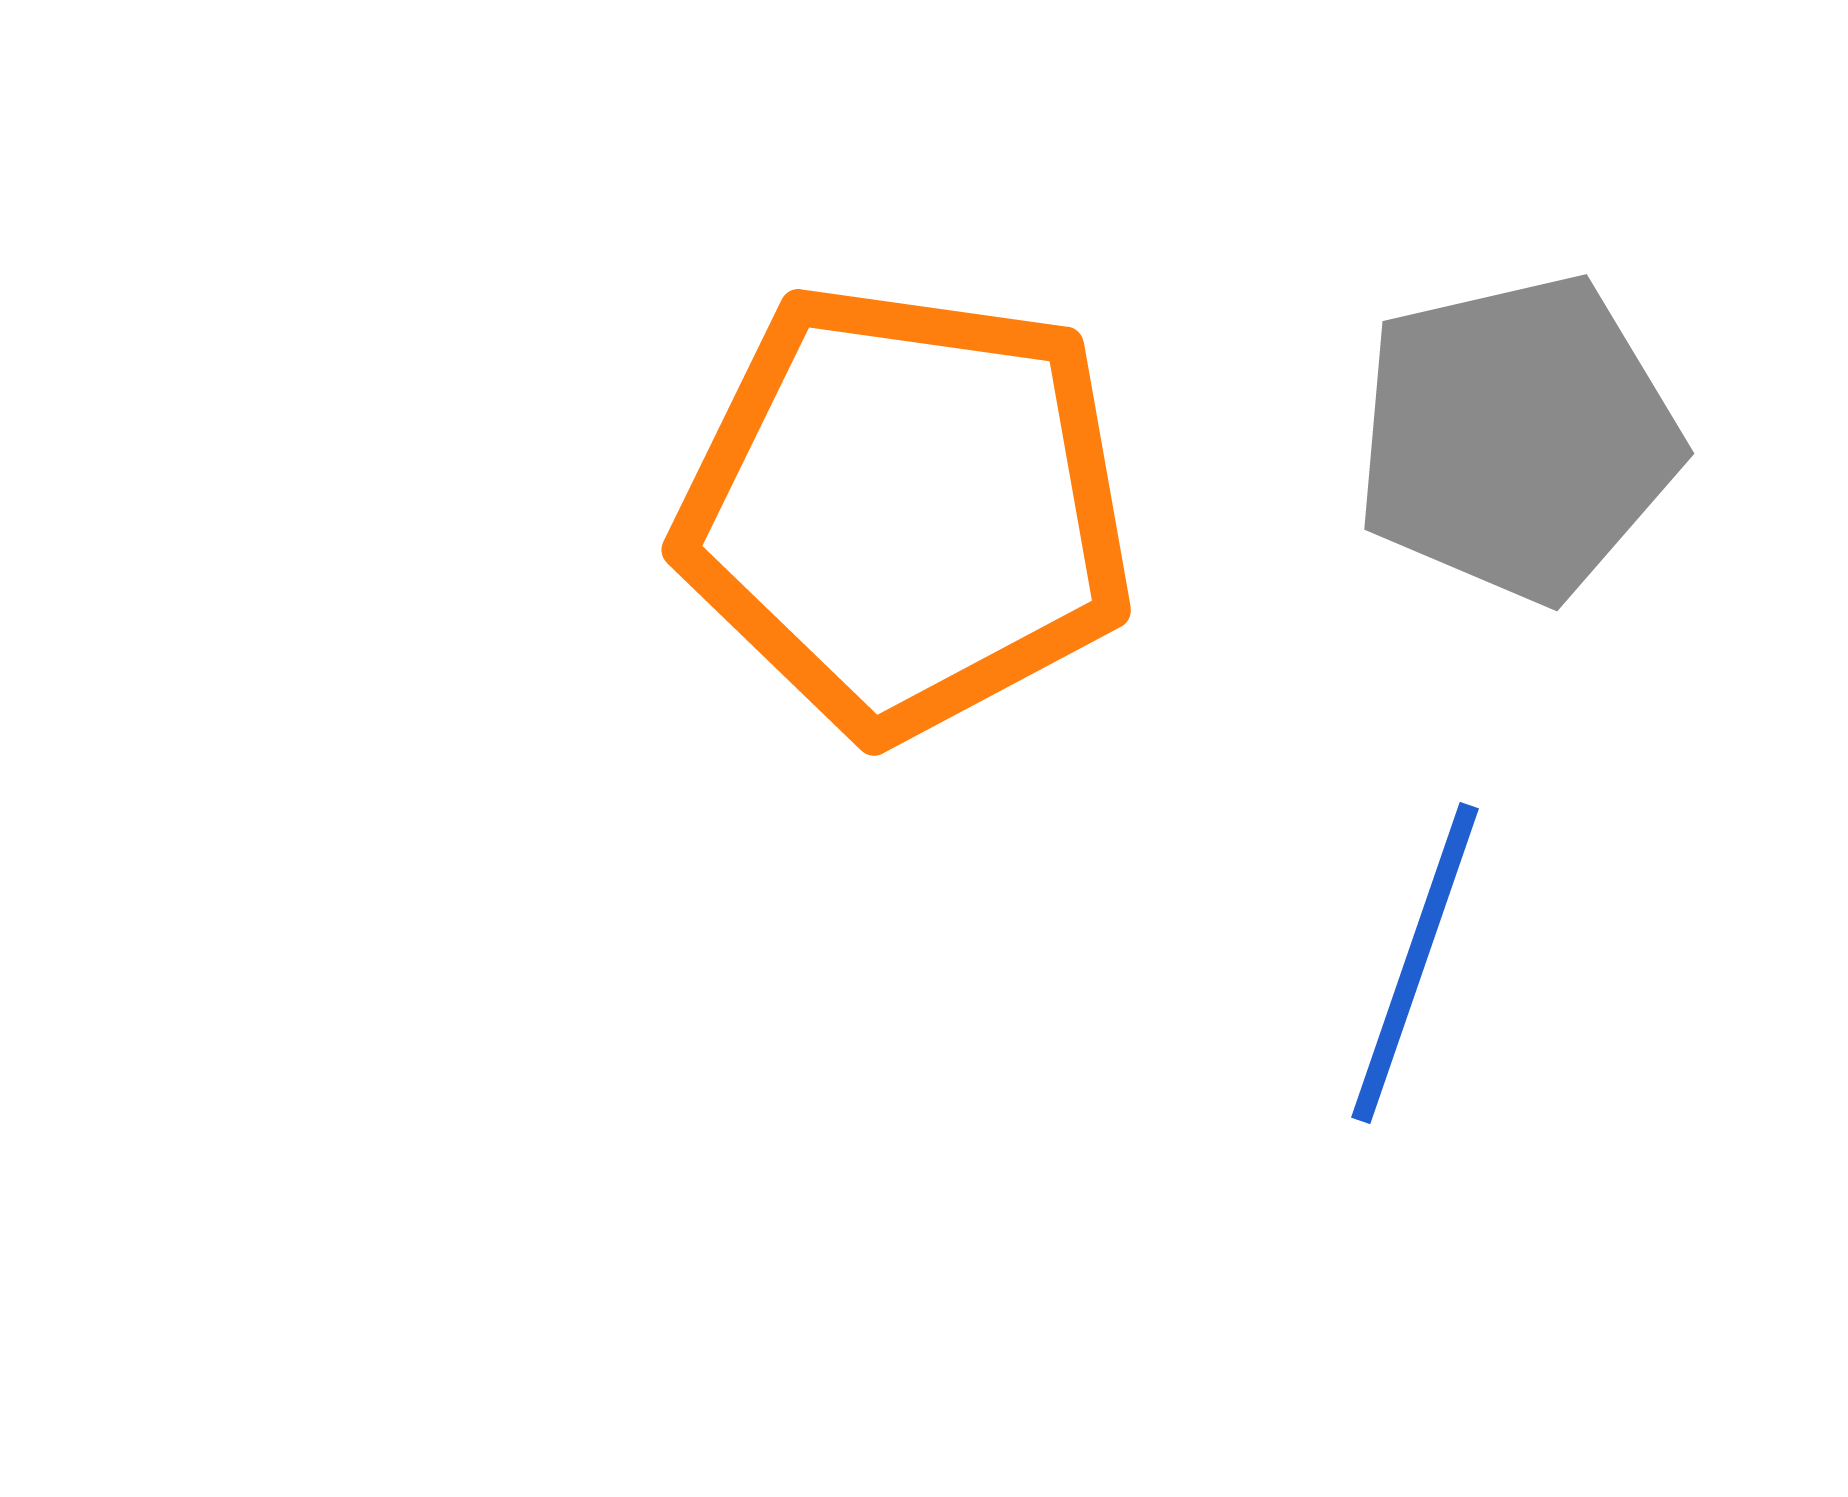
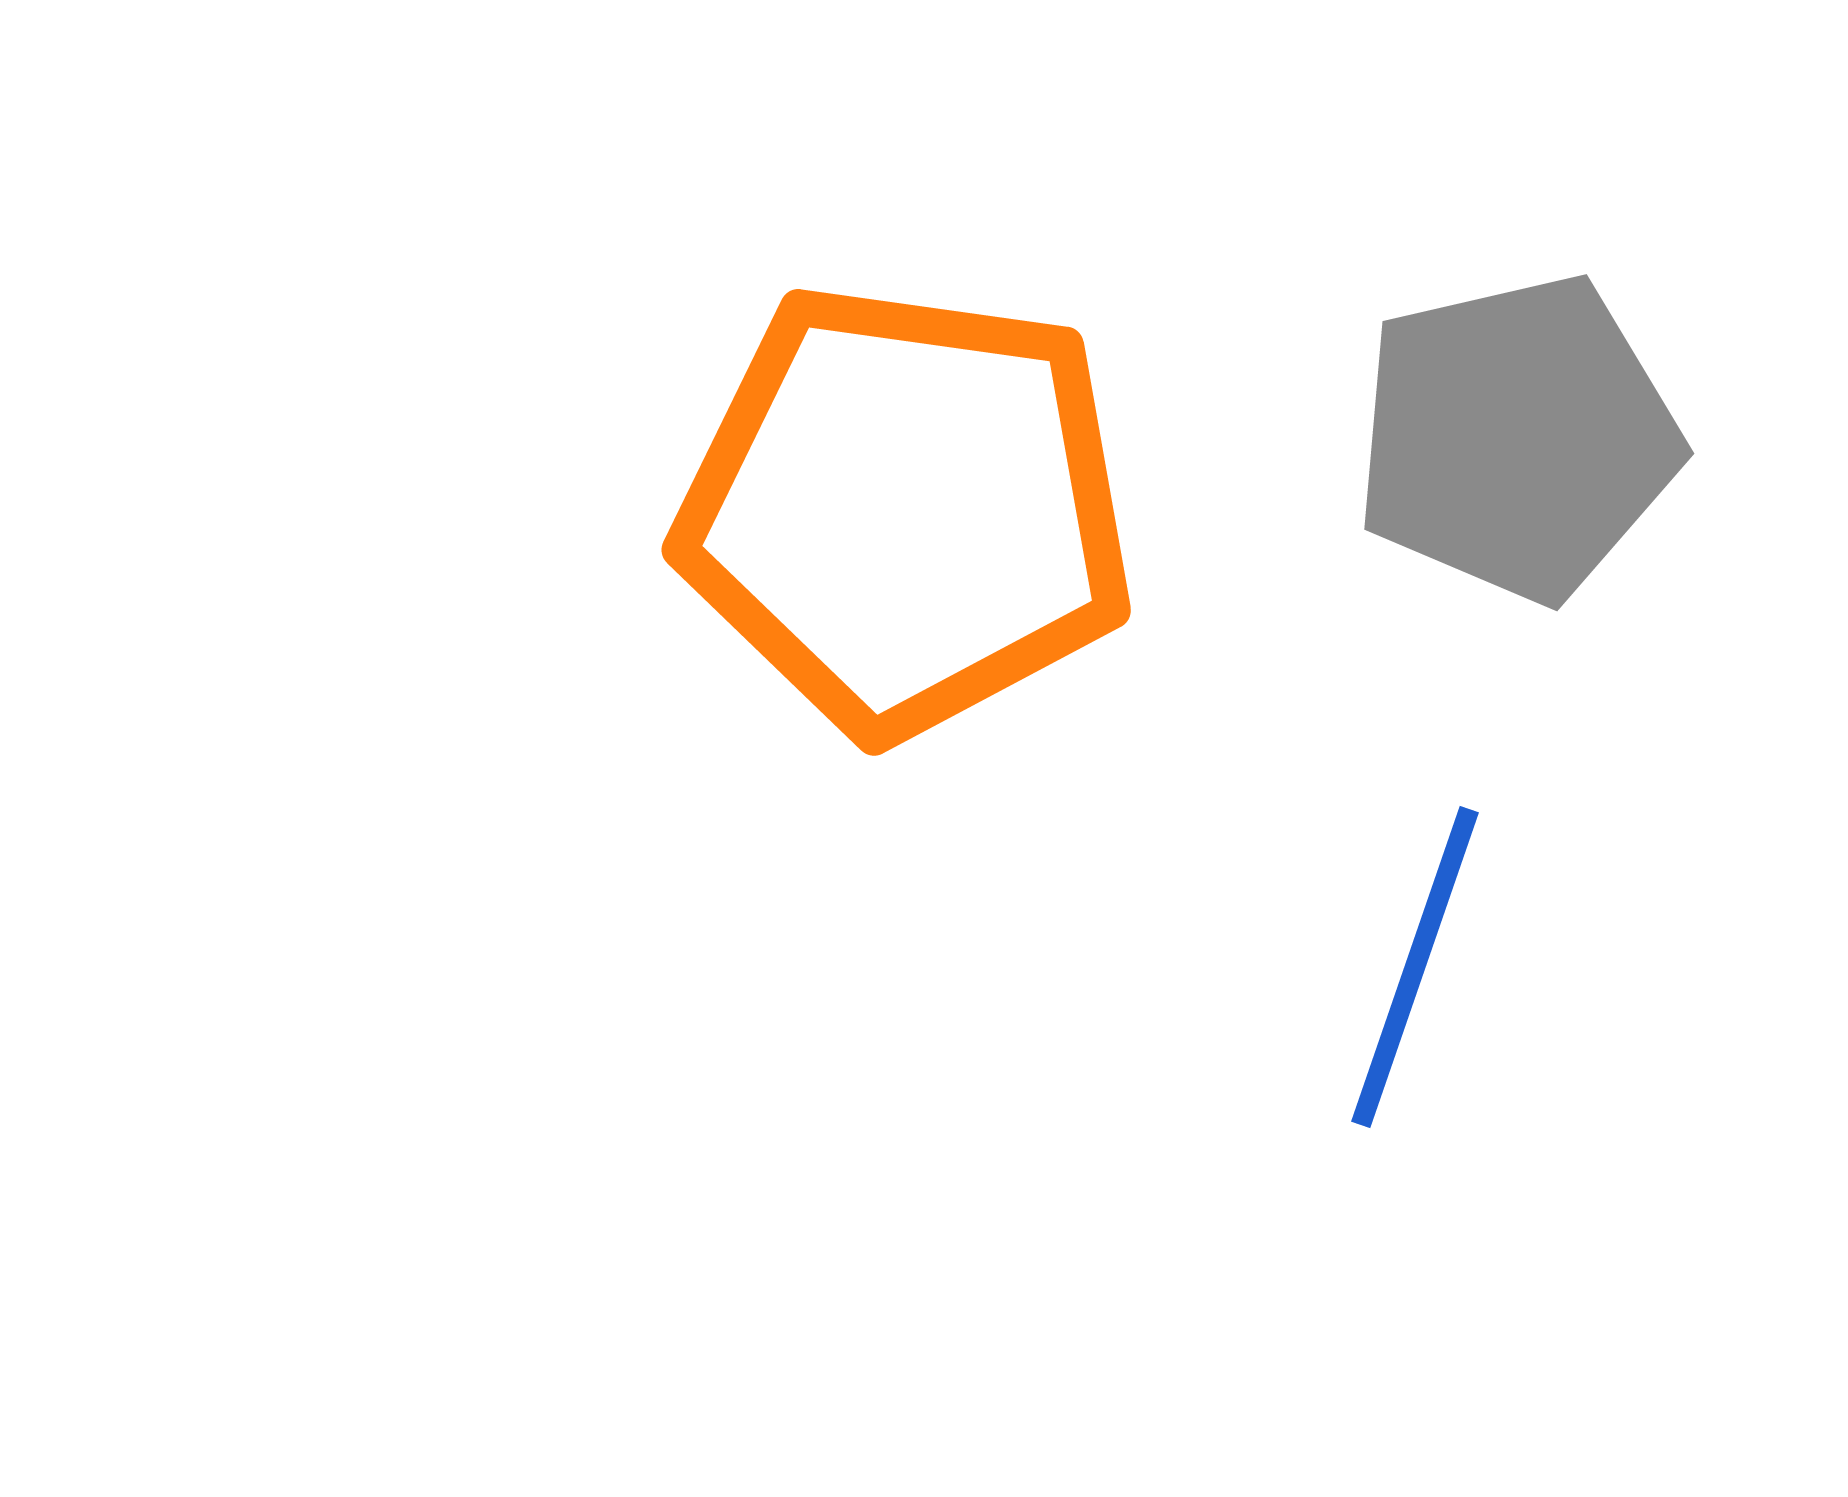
blue line: moved 4 px down
